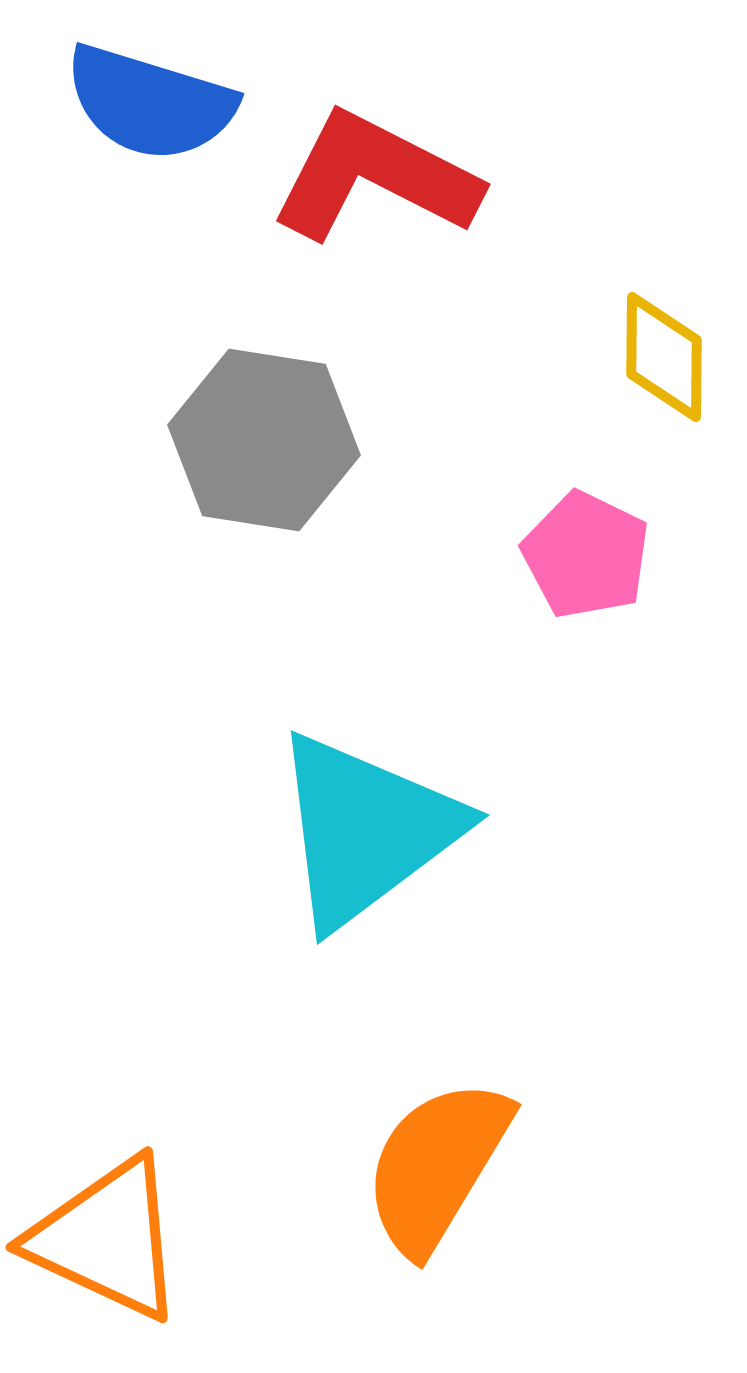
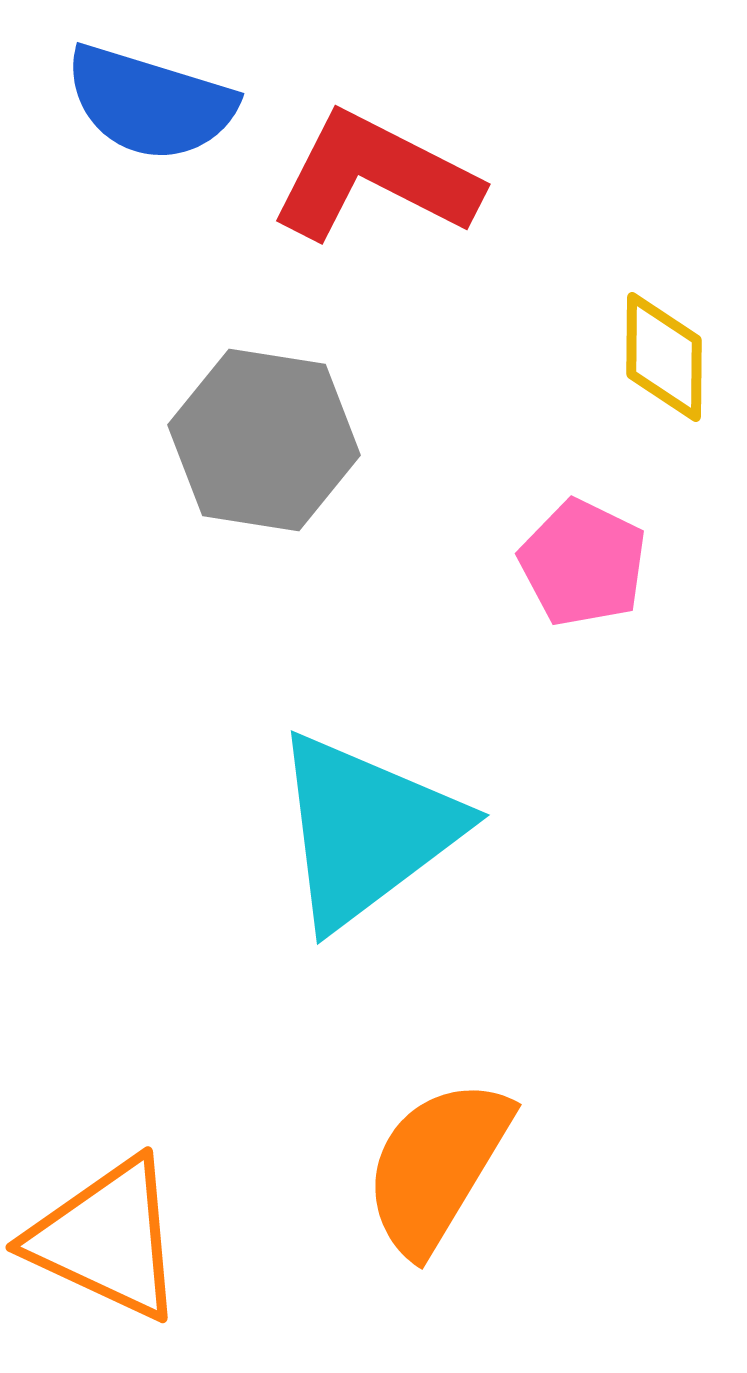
pink pentagon: moved 3 px left, 8 px down
